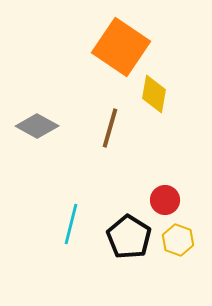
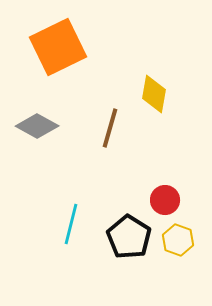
orange square: moved 63 px left; rotated 30 degrees clockwise
